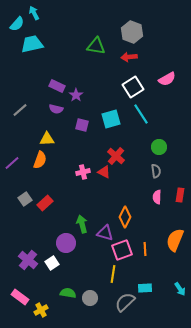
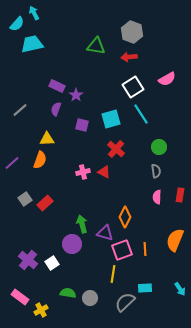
purple semicircle at (56, 109): rotated 96 degrees clockwise
red cross at (116, 156): moved 7 px up
purple circle at (66, 243): moved 6 px right, 1 px down
